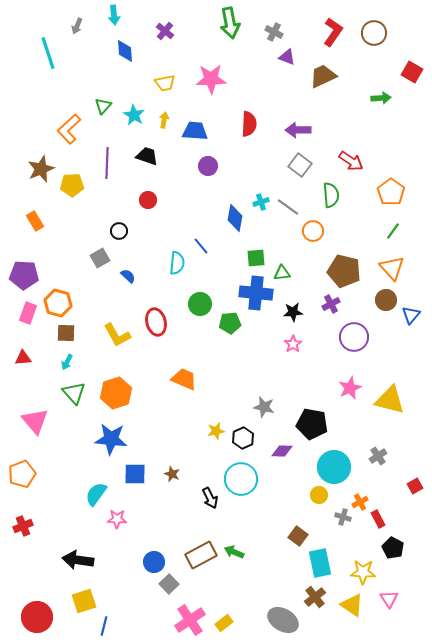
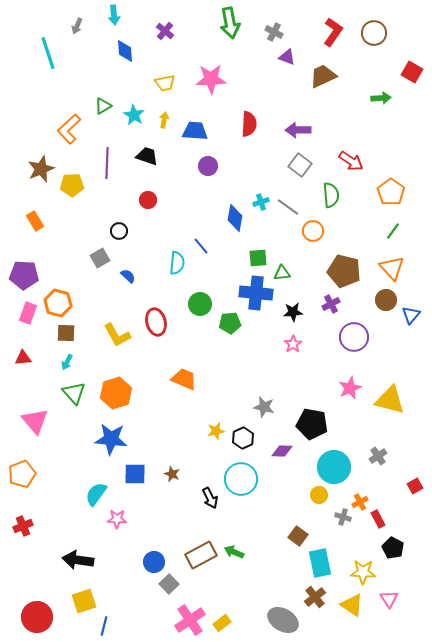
green triangle at (103, 106): rotated 18 degrees clockwise
green square at (256, 258): moved 2 px right
yellow rectangle at (224, 623): moved 2 px left
